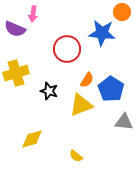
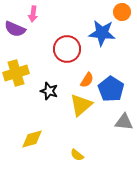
yellow triangle: rotated 20 degrees counterclockwise
yellow semicircle: moved 1 px right, 1 px up
